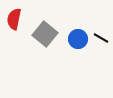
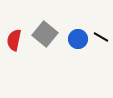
red semicircle: moved 21 px down
black line: moved 1 px up
